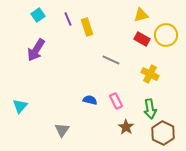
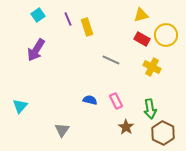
yellow cross: moved 2 px right, 7 px up
